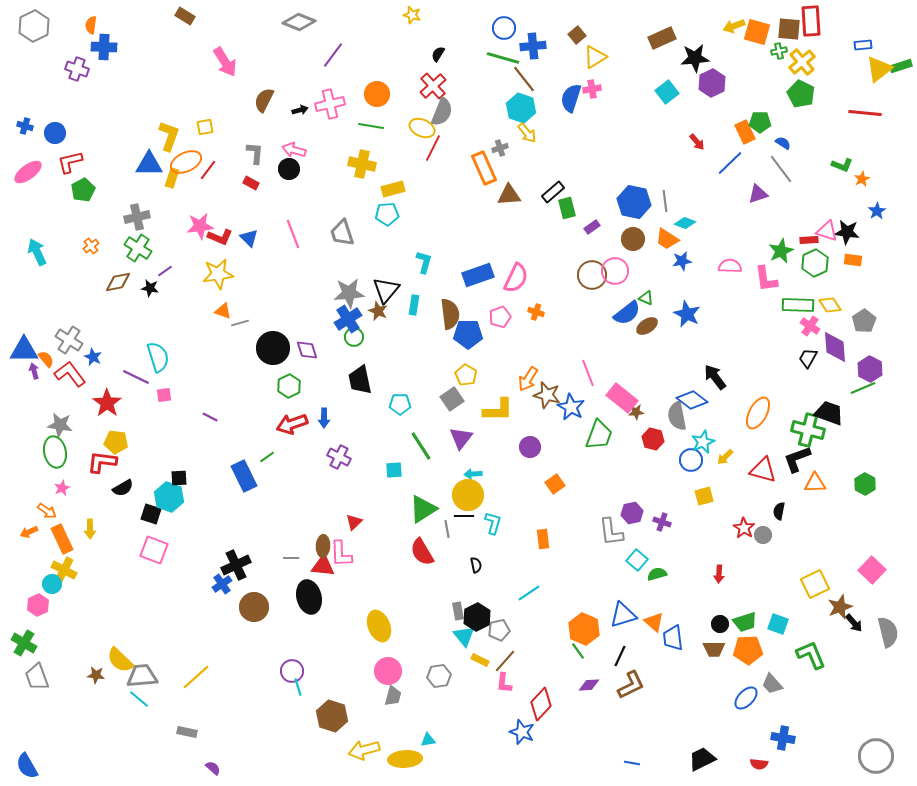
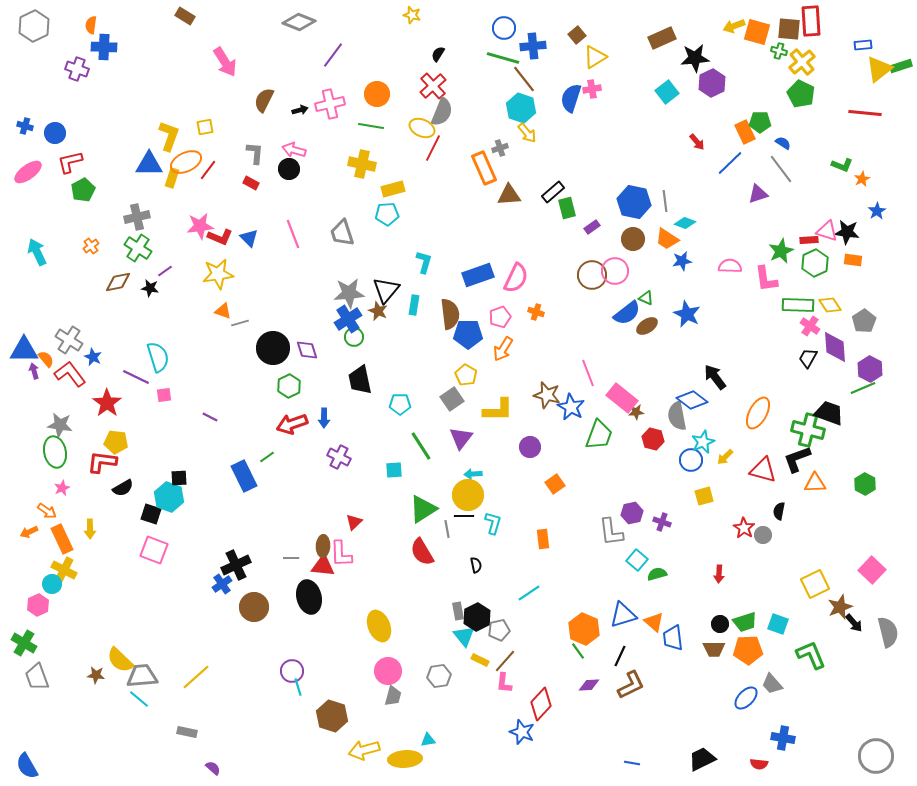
green cross at (779, 51): rotated 28 degrees clockwise
orange arrow at (528, 379): moved 25 px left, 30 px up
